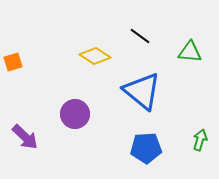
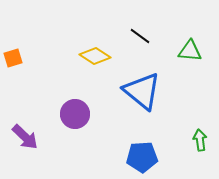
green triangle: moved 1 px up
orange square: moved 4 px up
green arrow: rotated 25 degrees counterclockwise
blue pentagon: moved 4 px left, 9 px down
